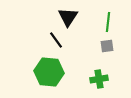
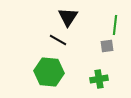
green line: moved 7 px right, 3 px down
black line: moved 2 px right; rotated 24 degrees counterclockwise
